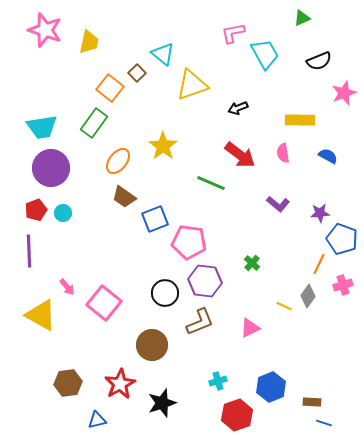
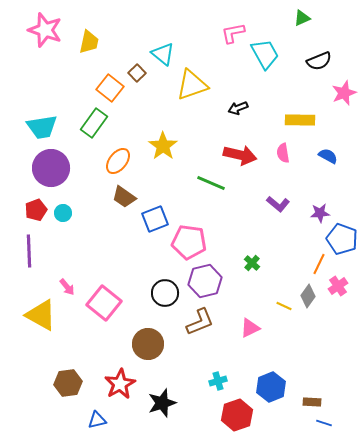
red arrow at (240, 155): rotated 24 degrees counterclockwise
purple hexagon at (205, 281): rotated 20 degrees counterclockwise
pink cross at (343, 285): moved 5 px left, 1 px down; rotated 18 degrees counterclockwise
brown circle at (152, 345): moved 4 px left, 1 px up
